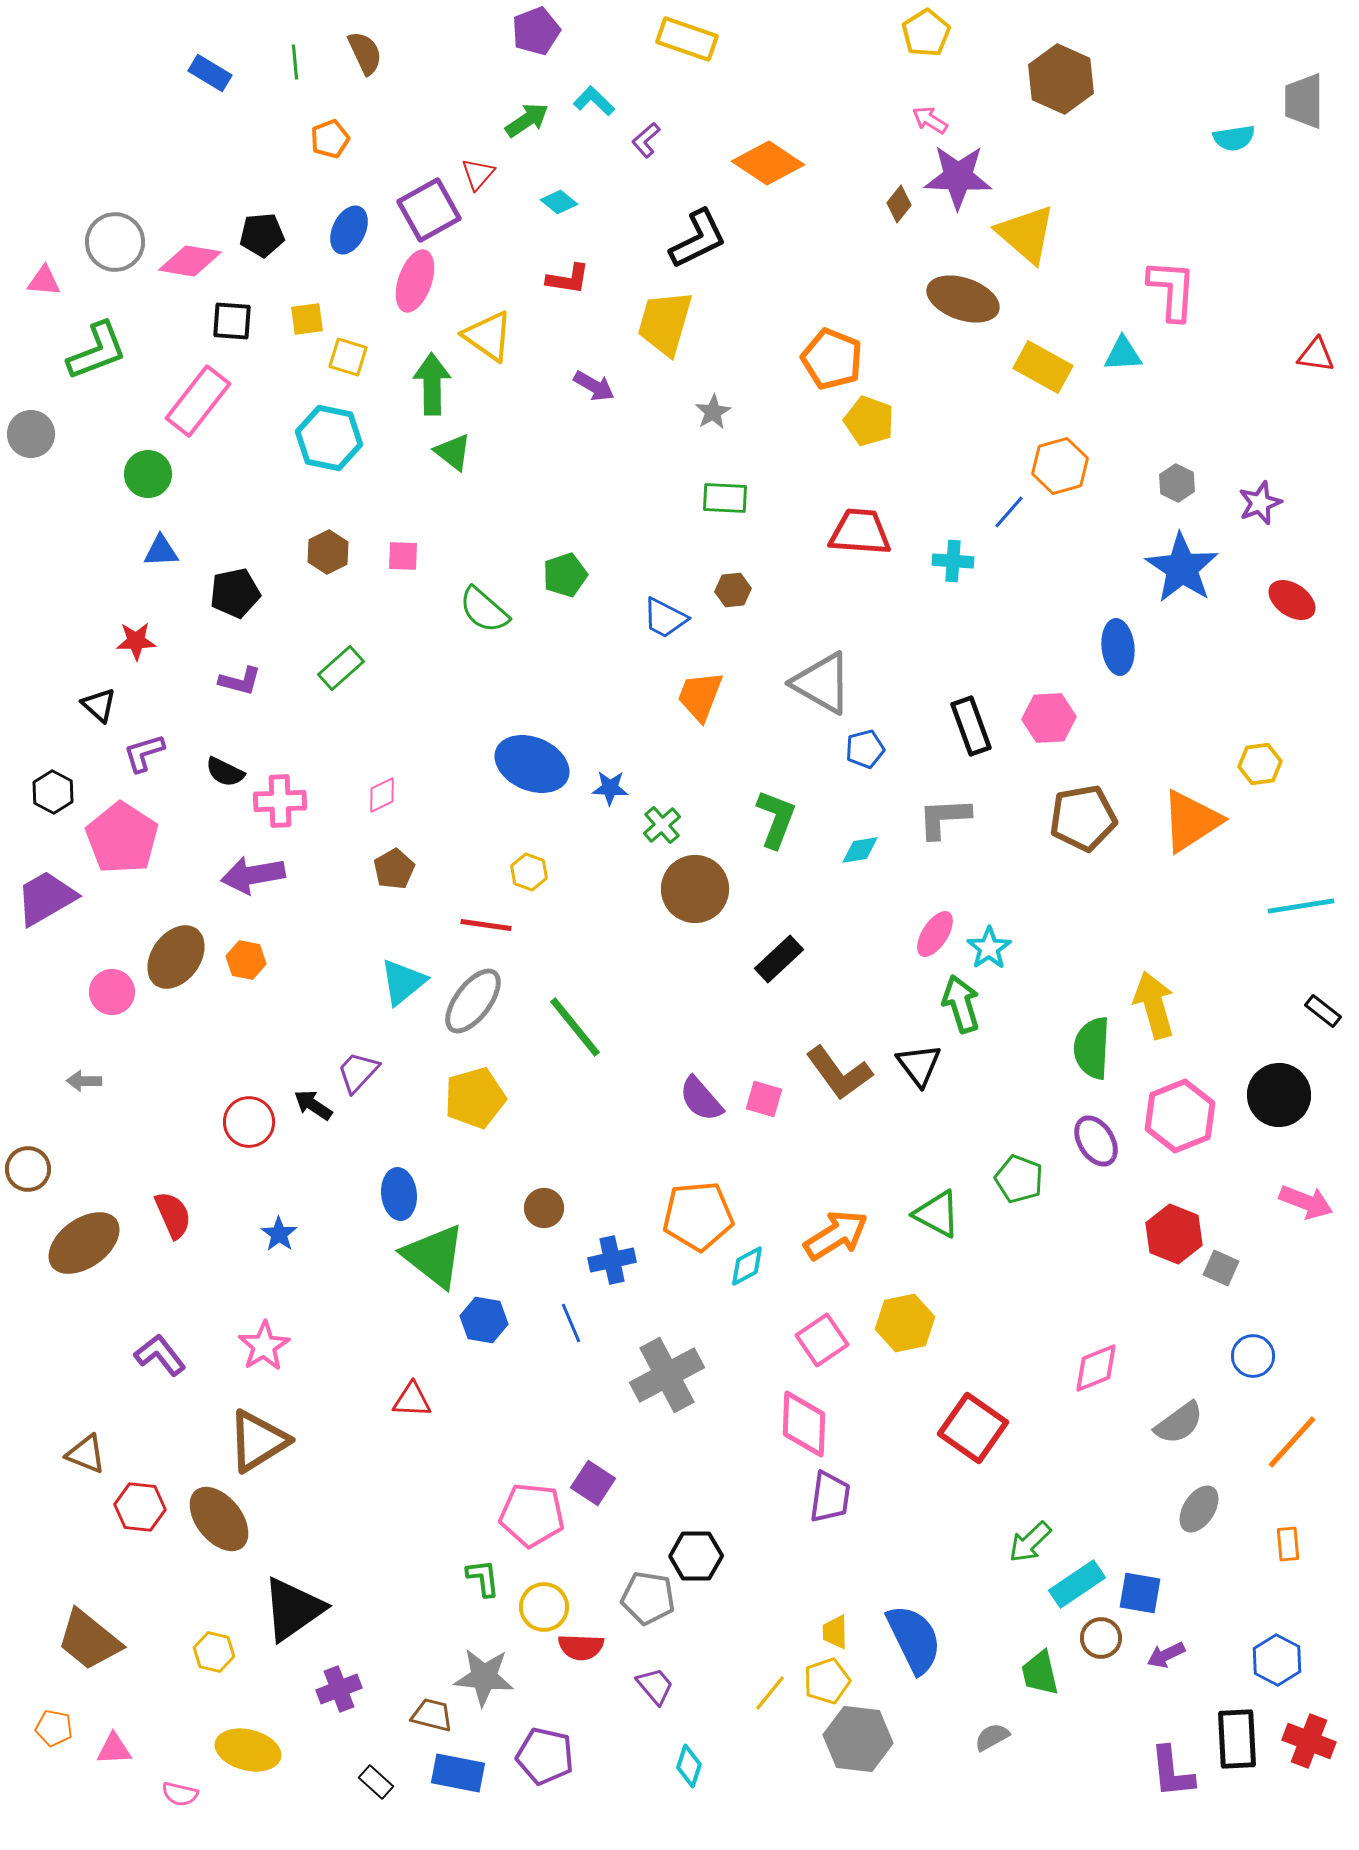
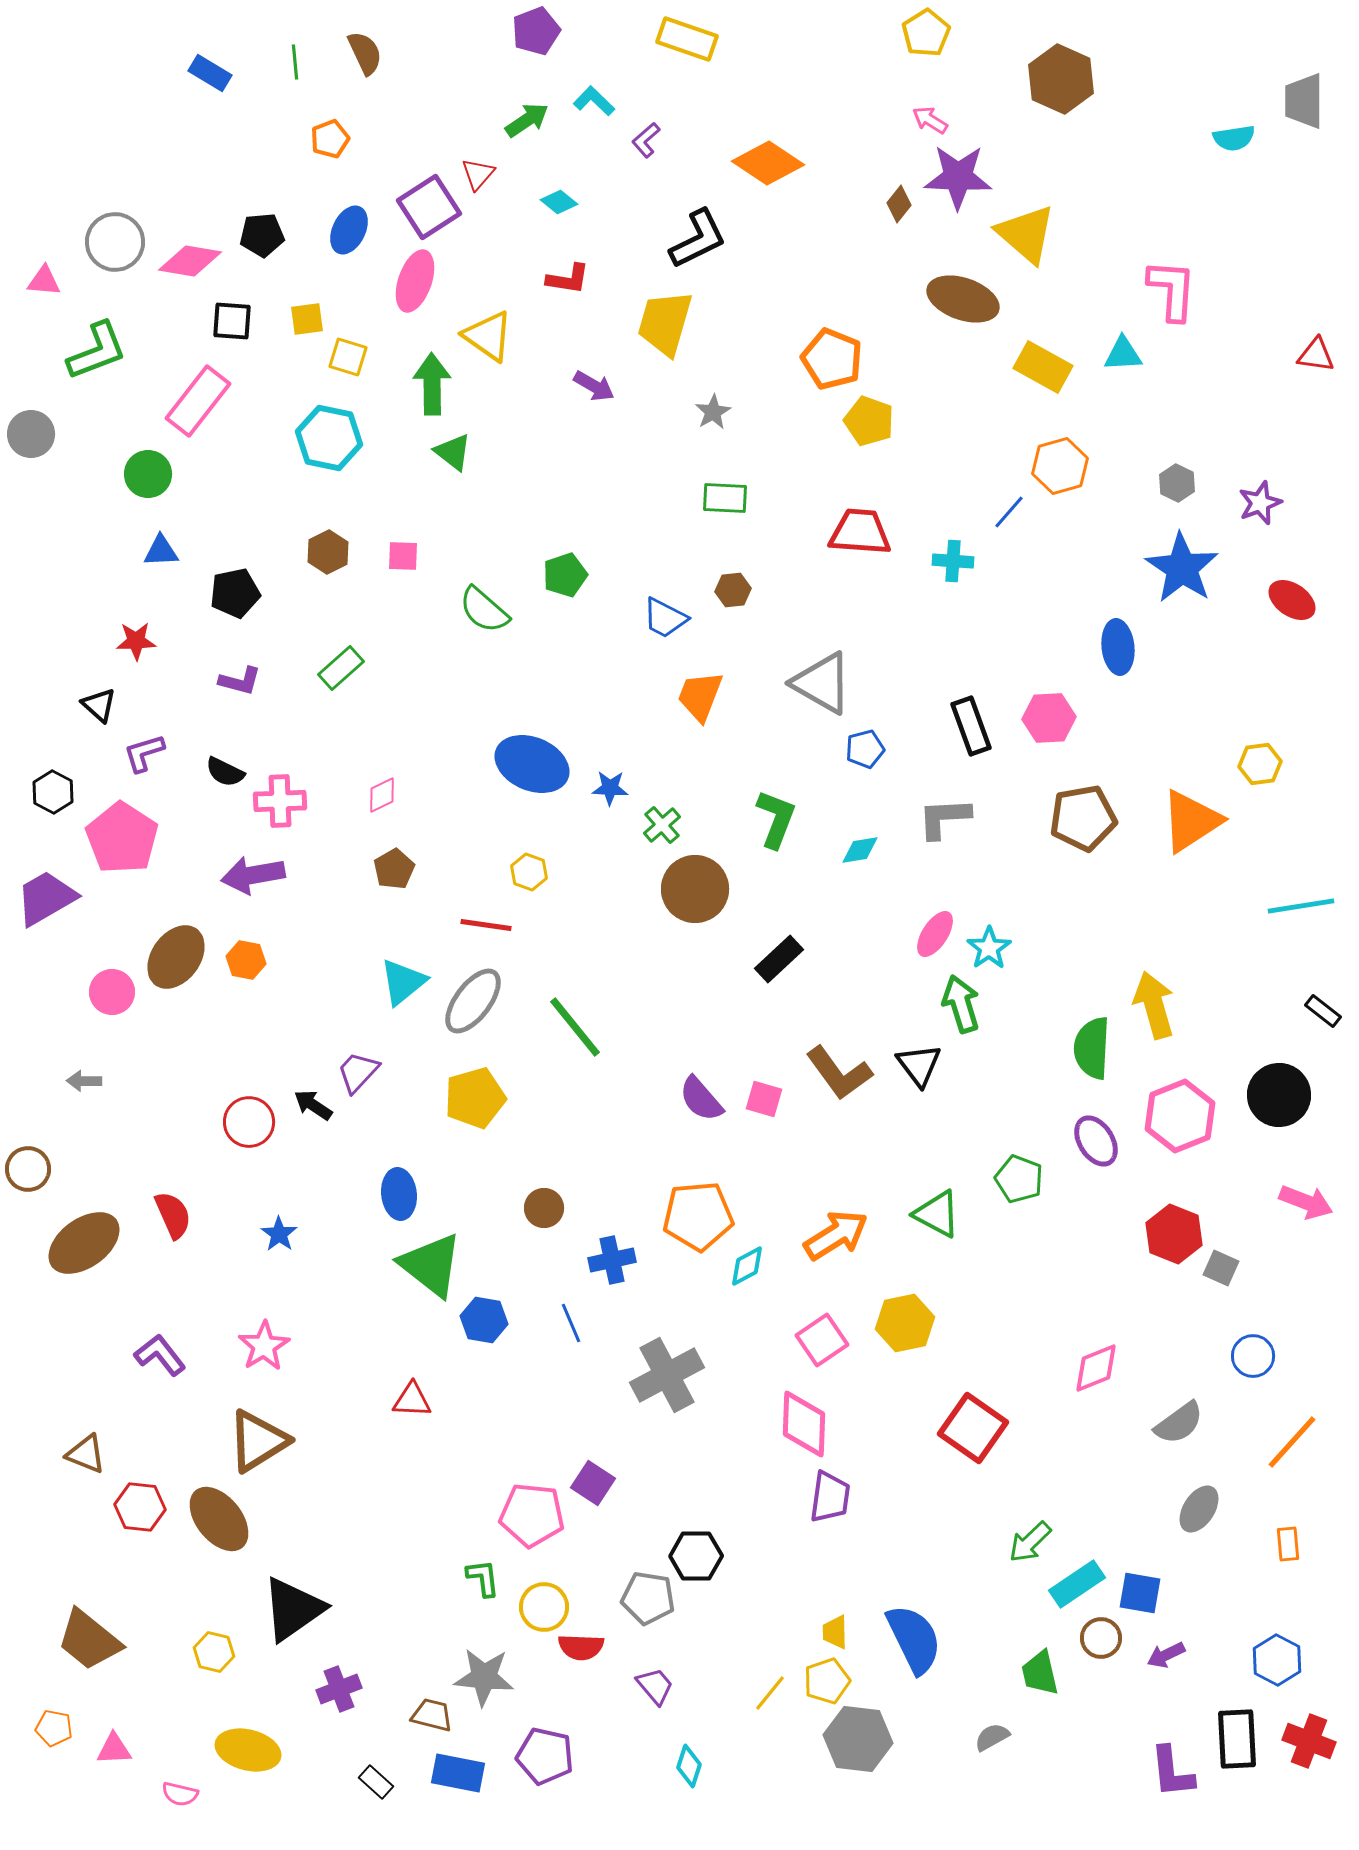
purple square at (429, 210): moved 3 px up; rotated 4 degrees counterclockwise
green triangle at (434, 1256): moved 3 px left, 9 px down
